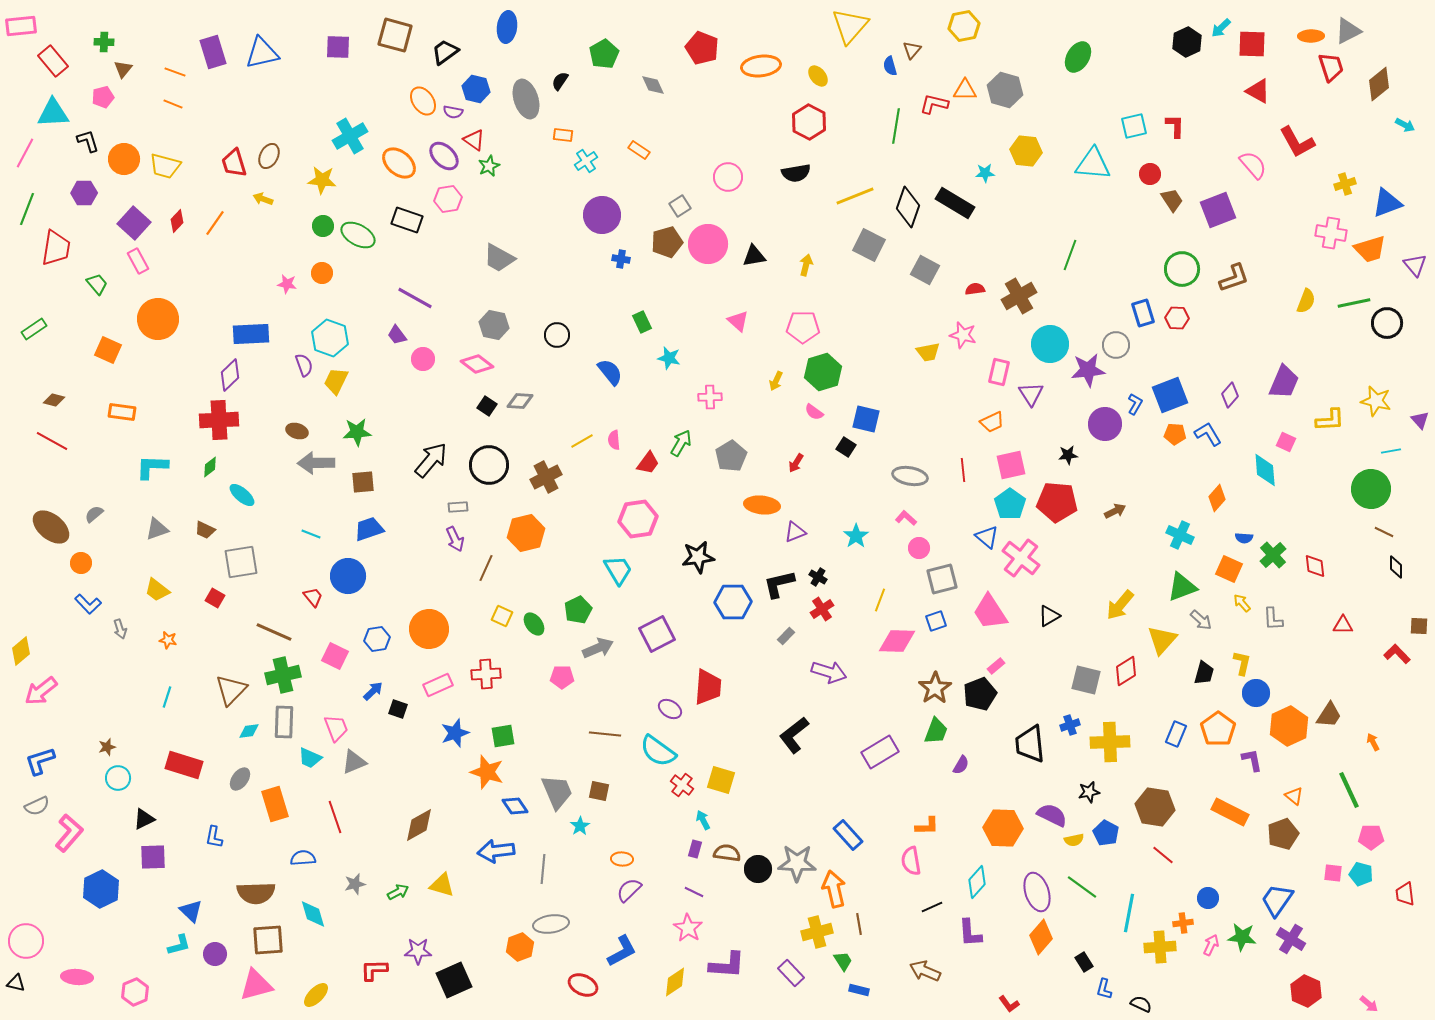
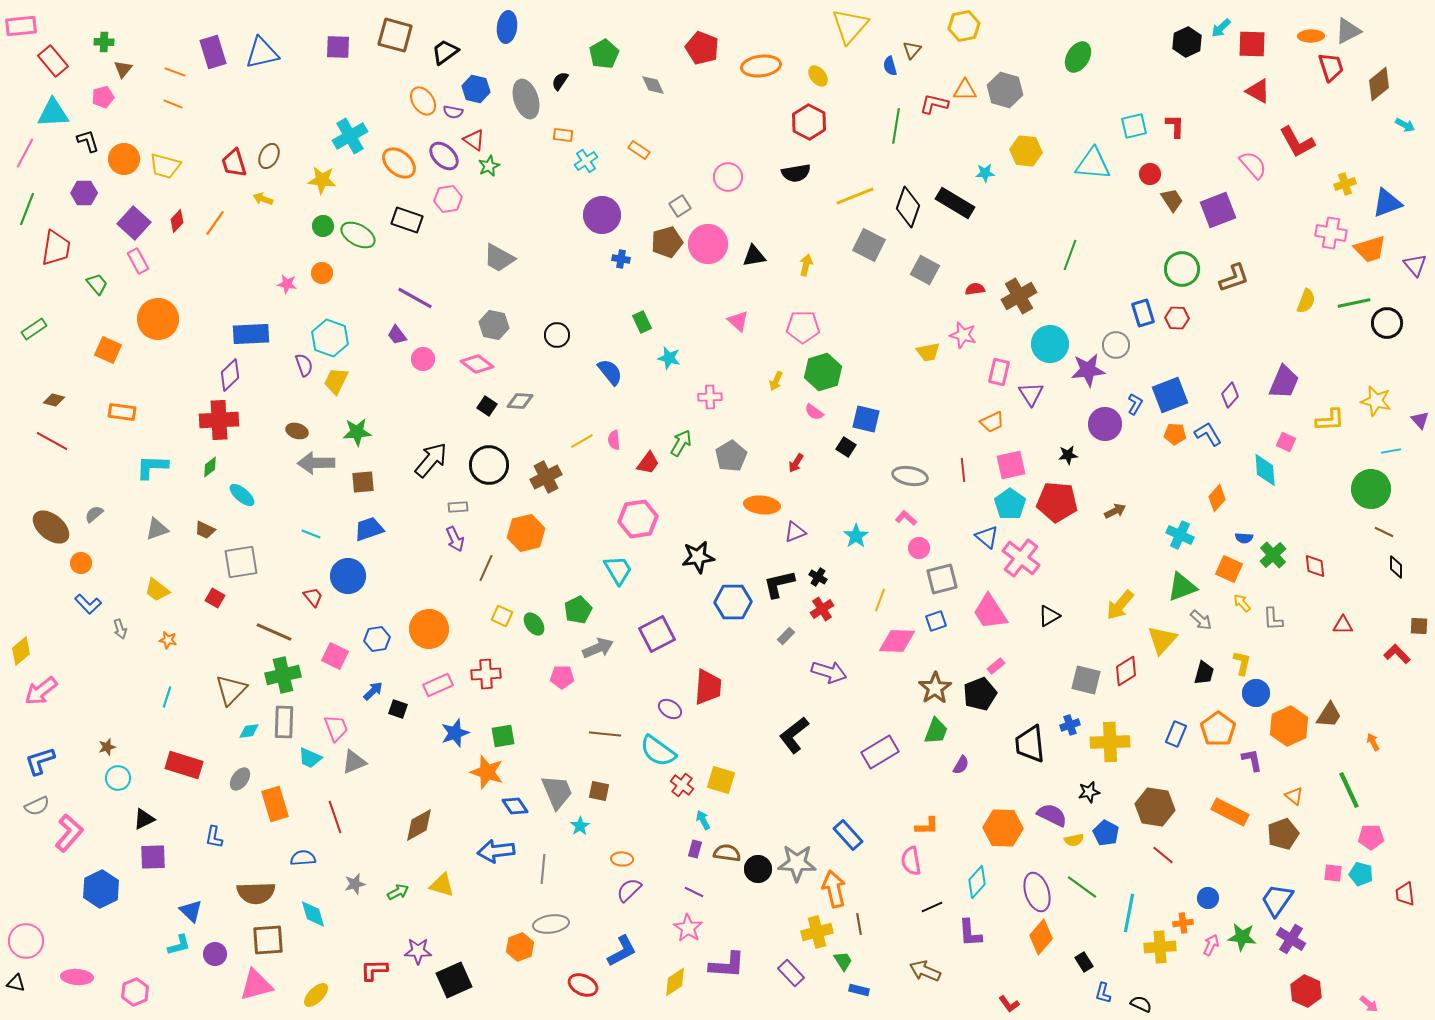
blue L-shape at (1104, 989): moved 1 px left, 4 px down
